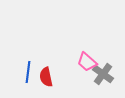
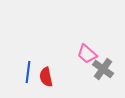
pink trapezoid: moved 8 px up
gray cross: moved 5 px up
